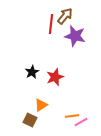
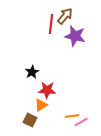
red star: moved 8 px left, 13 px down; rotated 24 degrees clockwise
